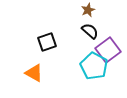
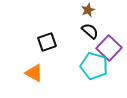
purple square: moved 1 px right, 2 px up; rotated 10 degrees counterclockwise
cyan pentagon: rotated 12 degrees counterclockwise
